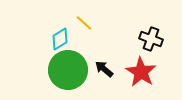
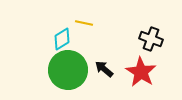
yellow line: rotated 30 degrees counterclockwise
cyan diamond: moved 2 px right
